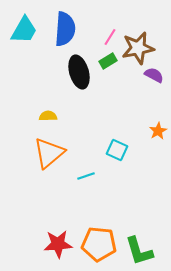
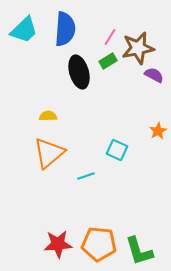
cyan trapezoid: rotated 16 degrees clockwise
